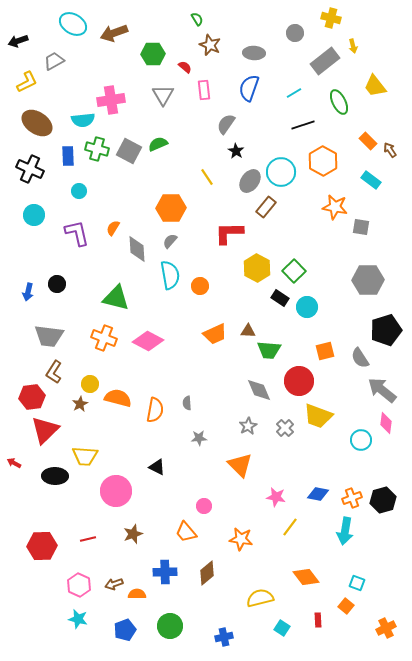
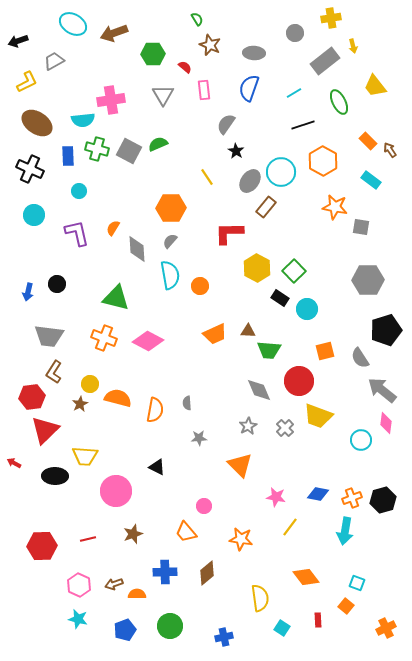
yellow cross at (331, 18): rotated 24 degrees counterclockwise
cyan circle at (307, 307): moved 2 px down
yellow semicircle at (260, 598): rotated 96 degrees clockwise
